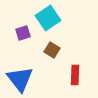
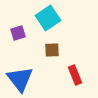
purple square: moved 5 px left
brown square: rotated 35 degrees counterclockwise
red rectangle: rotated 24 degrees counterclockwise
